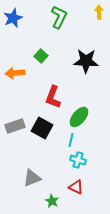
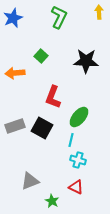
gray triangle: moved 2 px left, 3 px down
